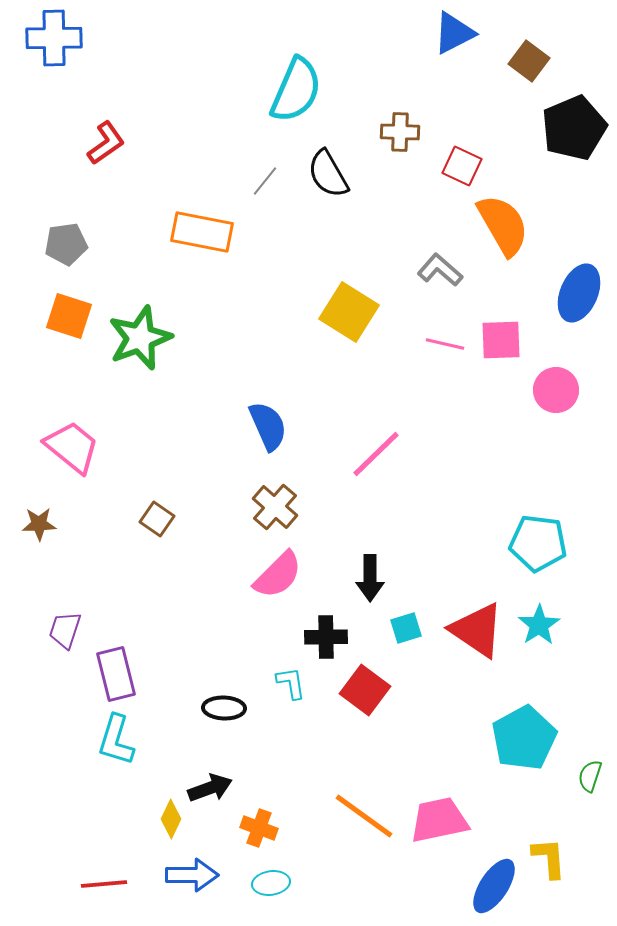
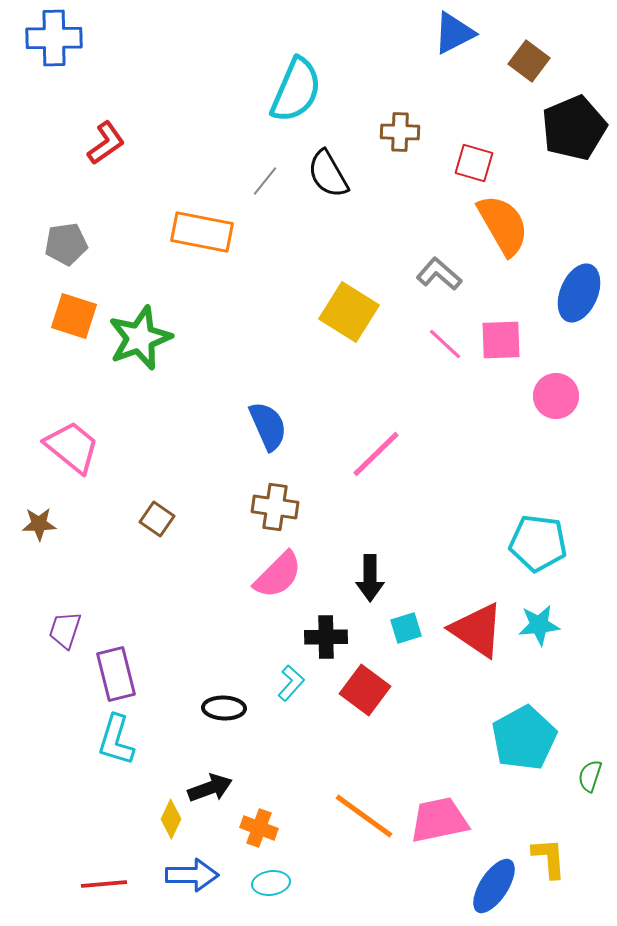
red square at (462, 166): moved 12 px right, 3 px up; rotated 9 degrees counterclockwise
gray L-shape at (440, 270): moved 1 px left, 4 px down
orange square at (69, 316): moved 5 px right
pink line at (445, 344): rotated 30 degrees clockwise
pink circle at (556, 390): moved 6 px down
brown cross at (275, 507): rotated 33 degrees counterclockwise
cyan star at (539, 625): rotated 27 degrees clockwise
cyan L-shape at (291, 683): rotated 51 degrees clockwise
